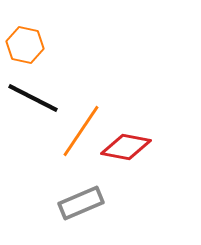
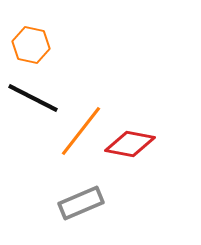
orange hexagon: moved 6 px right
orange line: rotated 4 degrees clockwise
red diamond: moved 4 px right, 3 px up
